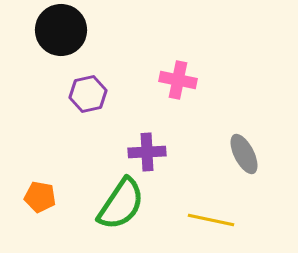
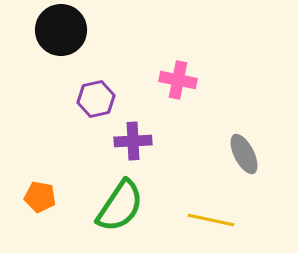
purple hexagon: moved 8 px right, 5 px down
purple cross: moved 14 px left, 11 px up
green semicircle: moved 1 px left, 2 px down
